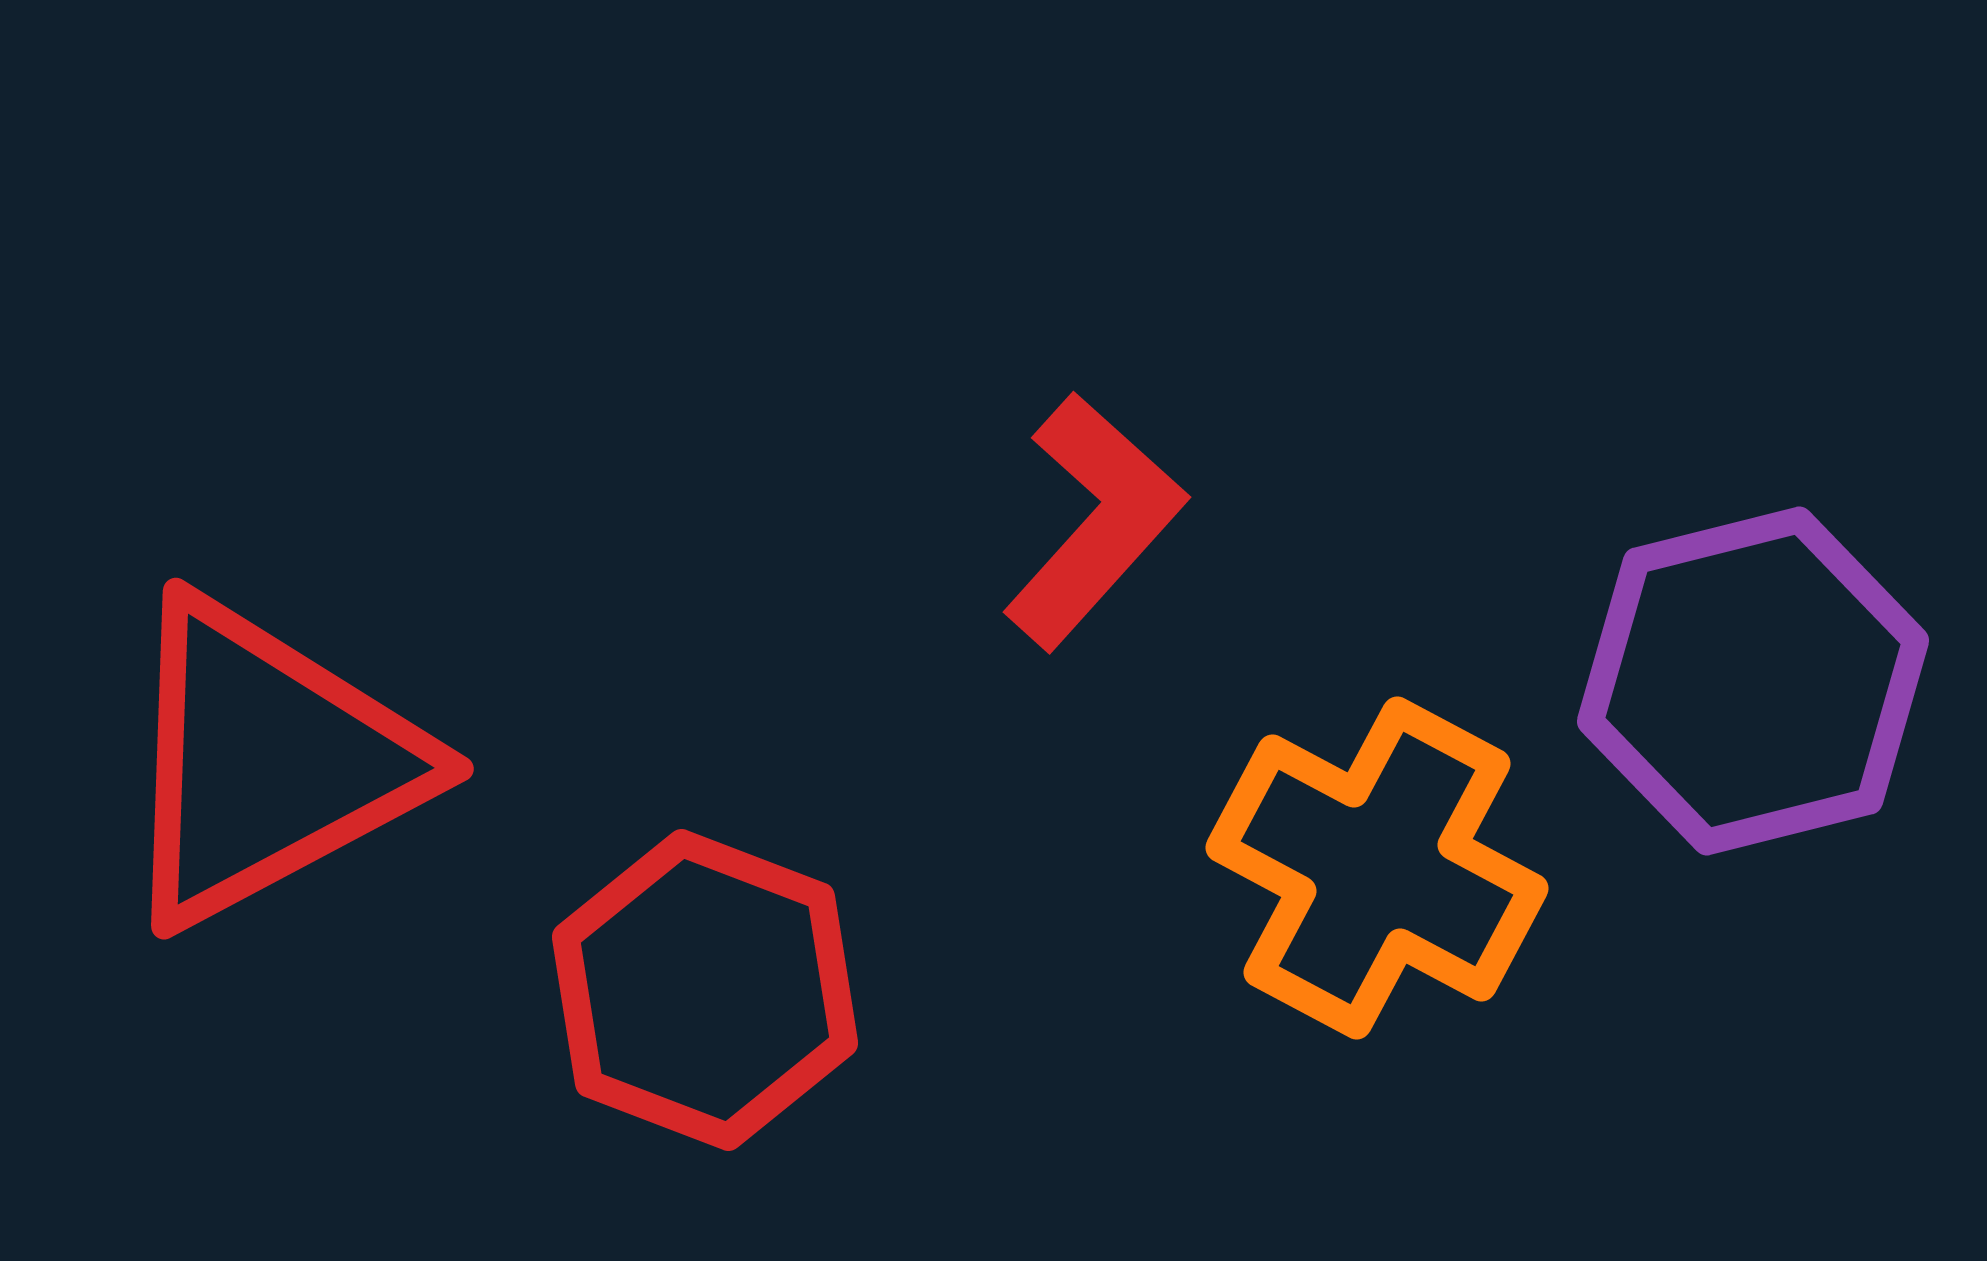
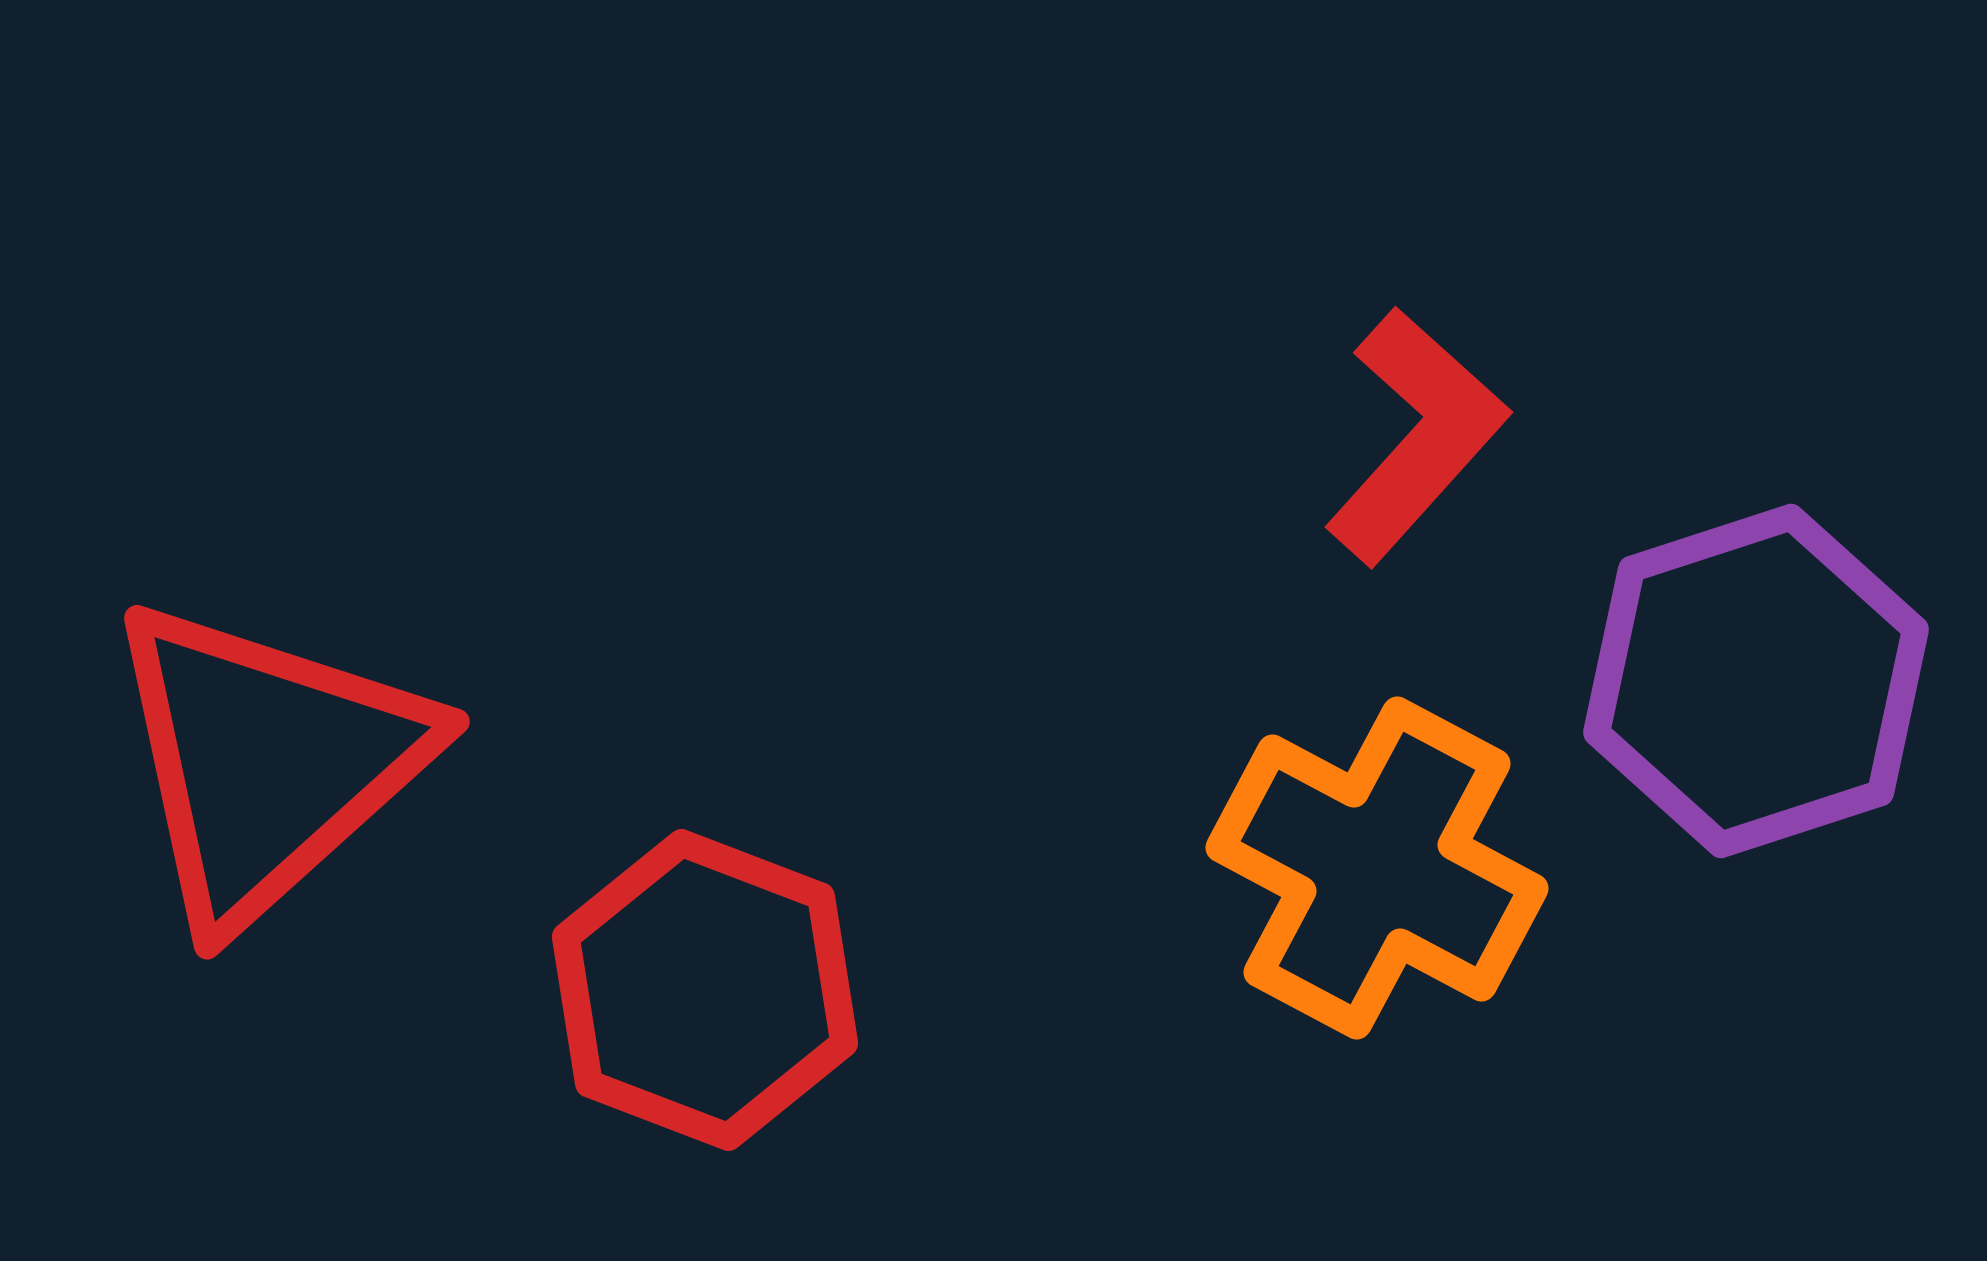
red L-shape: moved 322 px right, 85 px up
purple hexagon: moved 3 px right; rotated 4 degrees counterclockwise
red triangle: rotated 14 degrees counterclockwise
